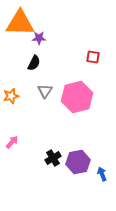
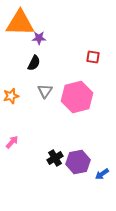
black cross: moved 2 px right
blue arrow: rotated 104 degrees counterclockwise
